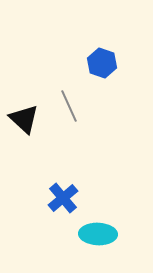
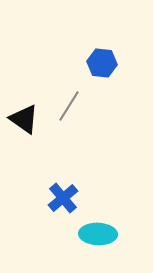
blue hexagon: rotated 12 degrees counterclockwise
gray line: rotated 56 degrees clockwise
black triangle: rotated 8 degrees counterclockwise
